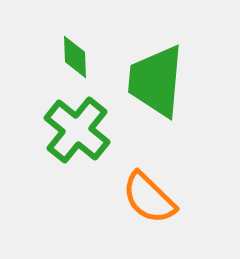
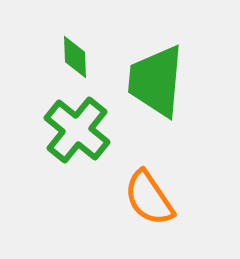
orange semicircle: rotated 12 degrees clockwise
